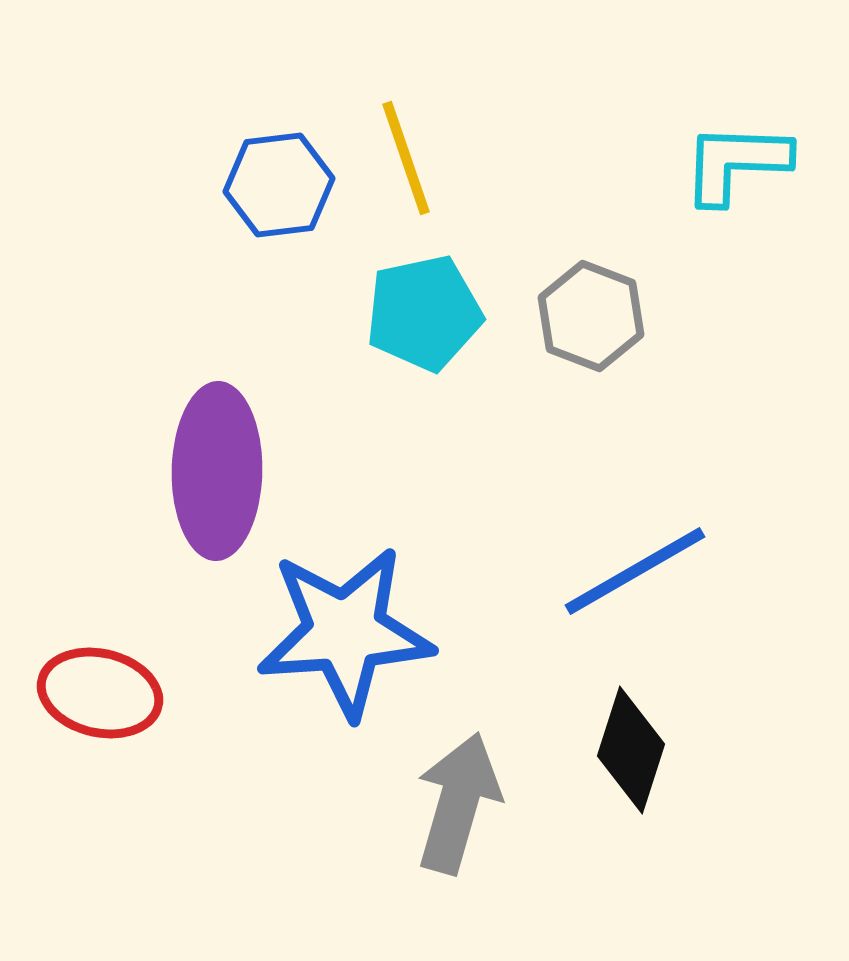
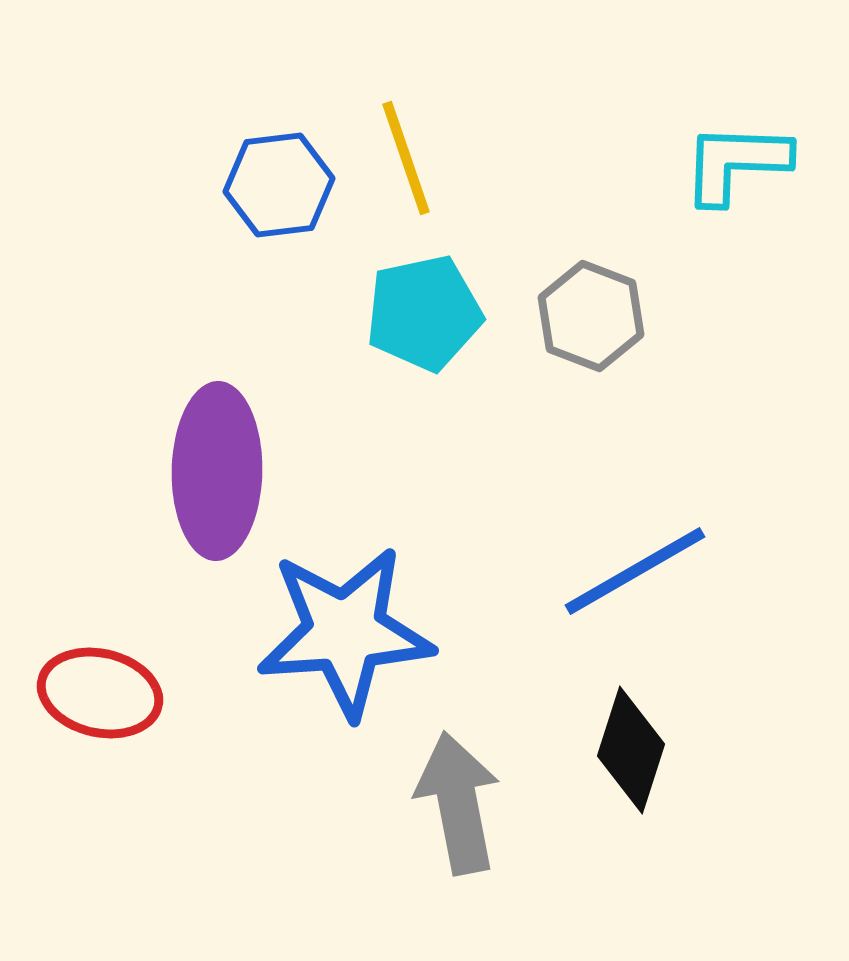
gray arrow: rotated 27 degrees counterclockwise
